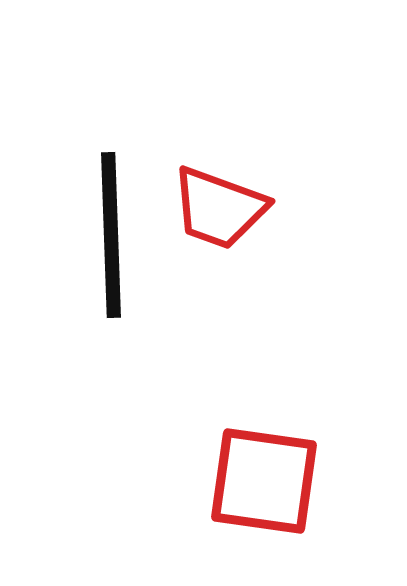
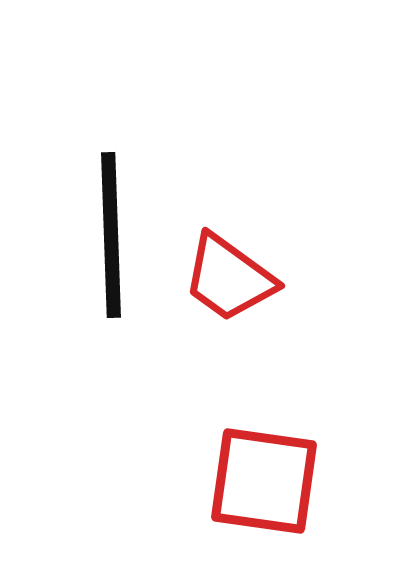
red trapezoid: moved 10 px right, 70 px down; rotated 16 degrees clockwise
